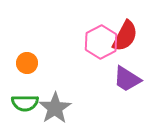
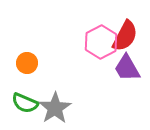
purple trapezoid: moved 11 px up; rotated 28 degrees clockwise
green semicircle: rotated 24 degrees clockwise
